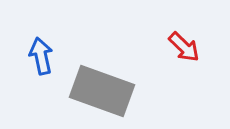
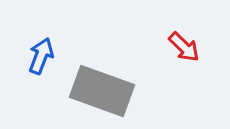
blue arrow: rotated 33 degrees clockwise
